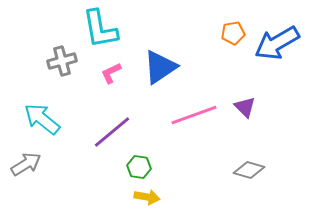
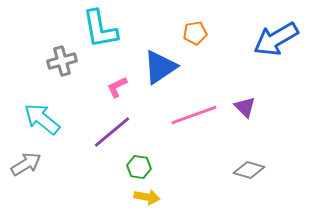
orange pentagon: moved 38 px left
blue arrow: moved 1 px left, 4 px up
pink L-shape: moved 6 px right, 14 px down
